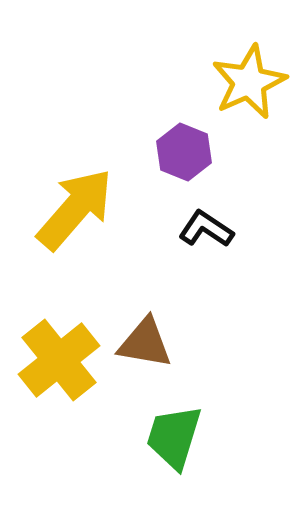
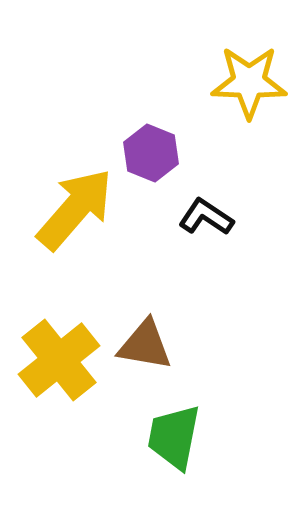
yellow star: rotated 26 degrees clockwise
purple hexagon: moved 33 px left, 1 px down
black L-shape: moved 12 px up
brown triangle: moved 2 px down
green trapezoid: rotated 6 degrees counterclockwise
